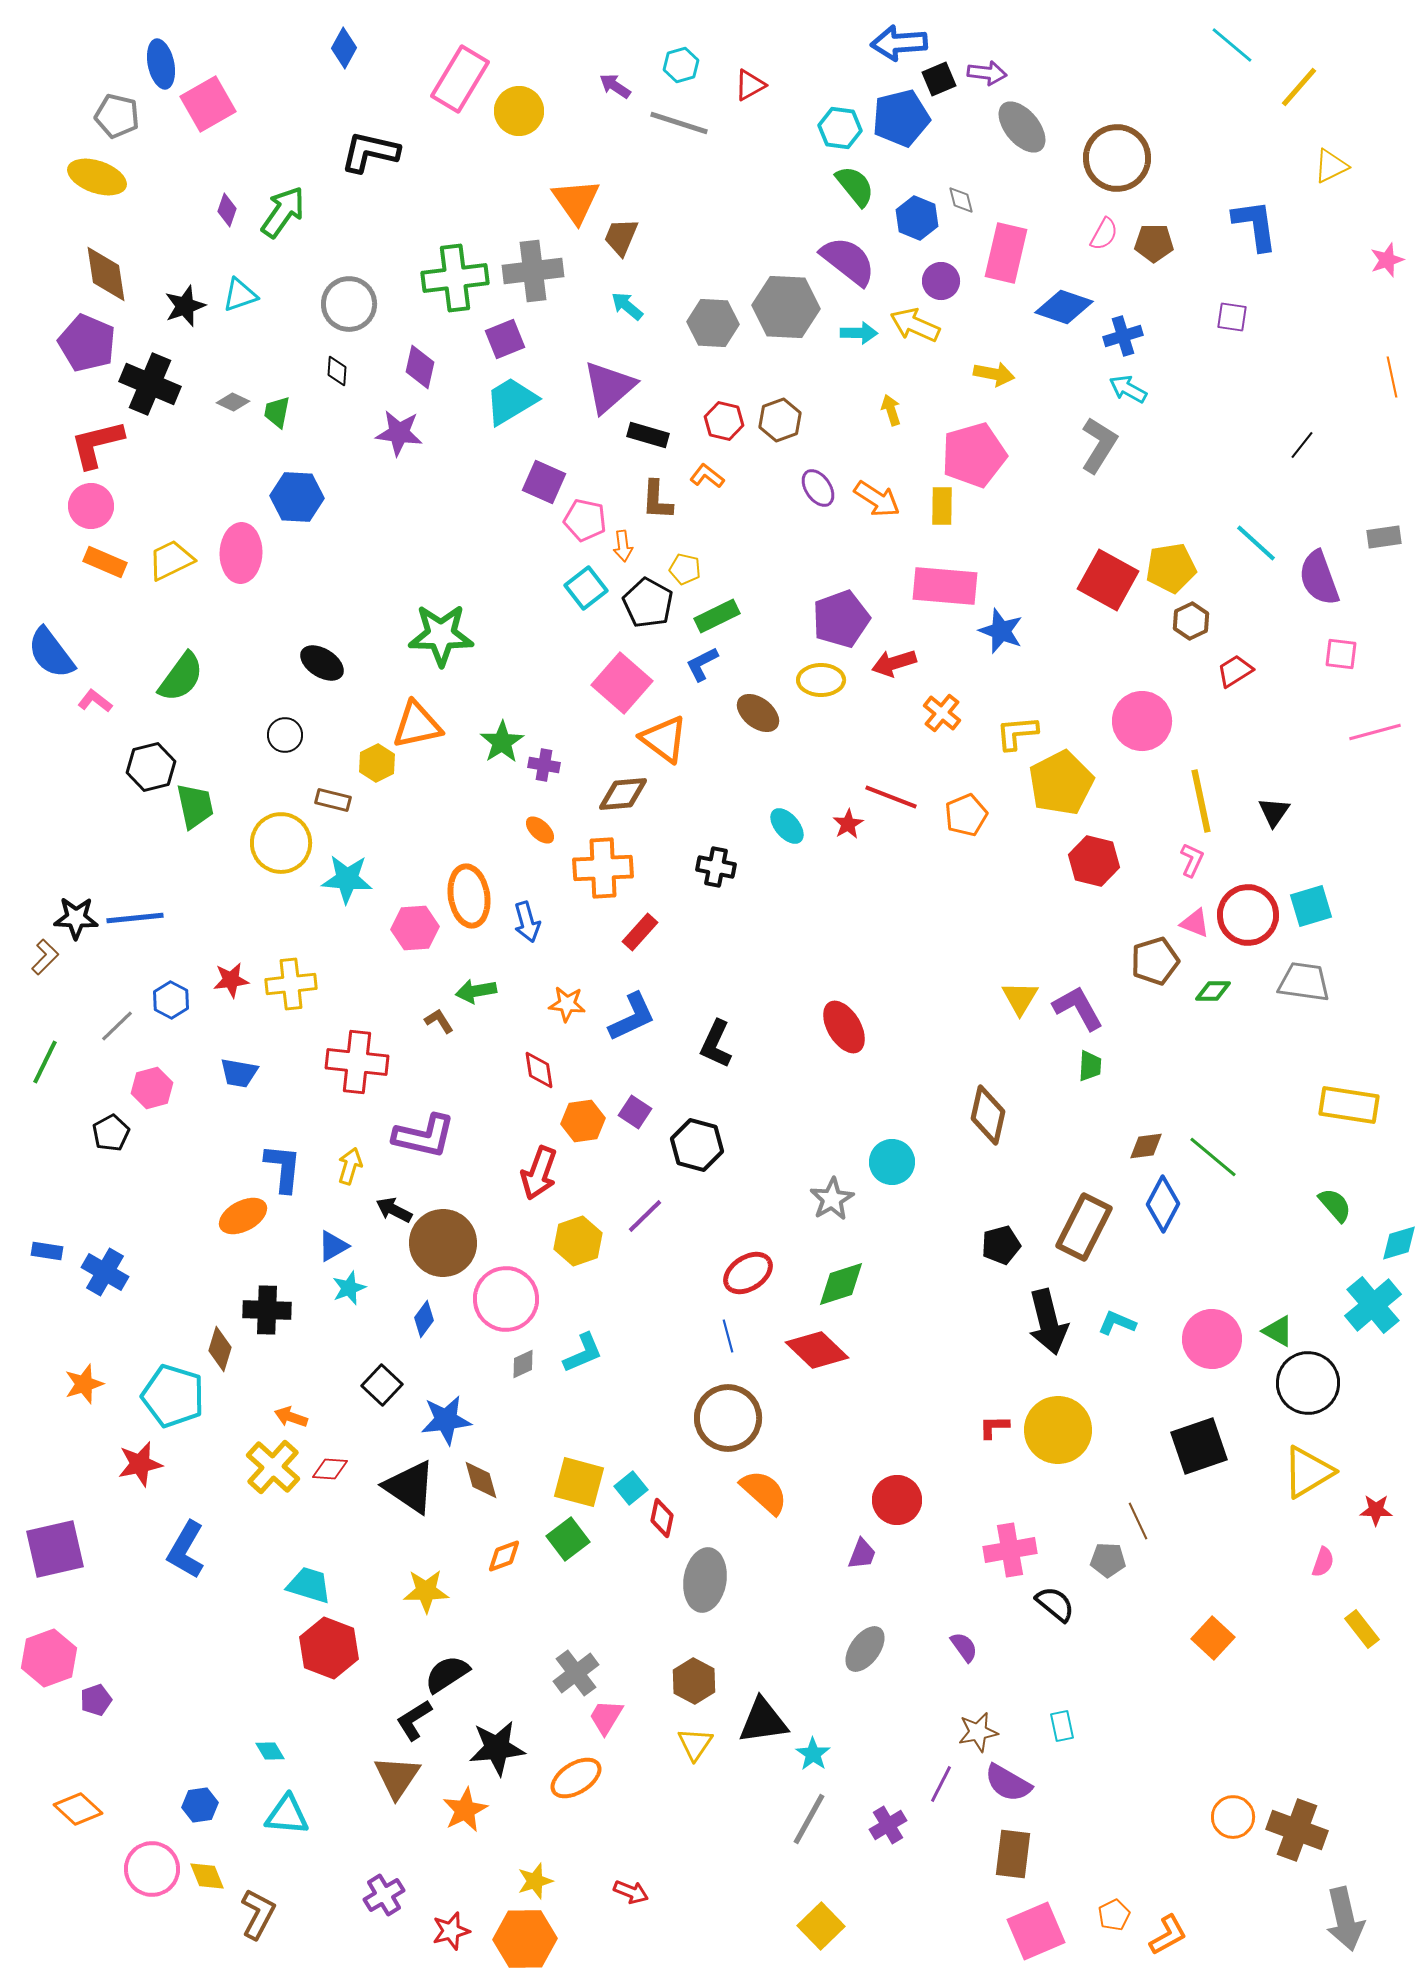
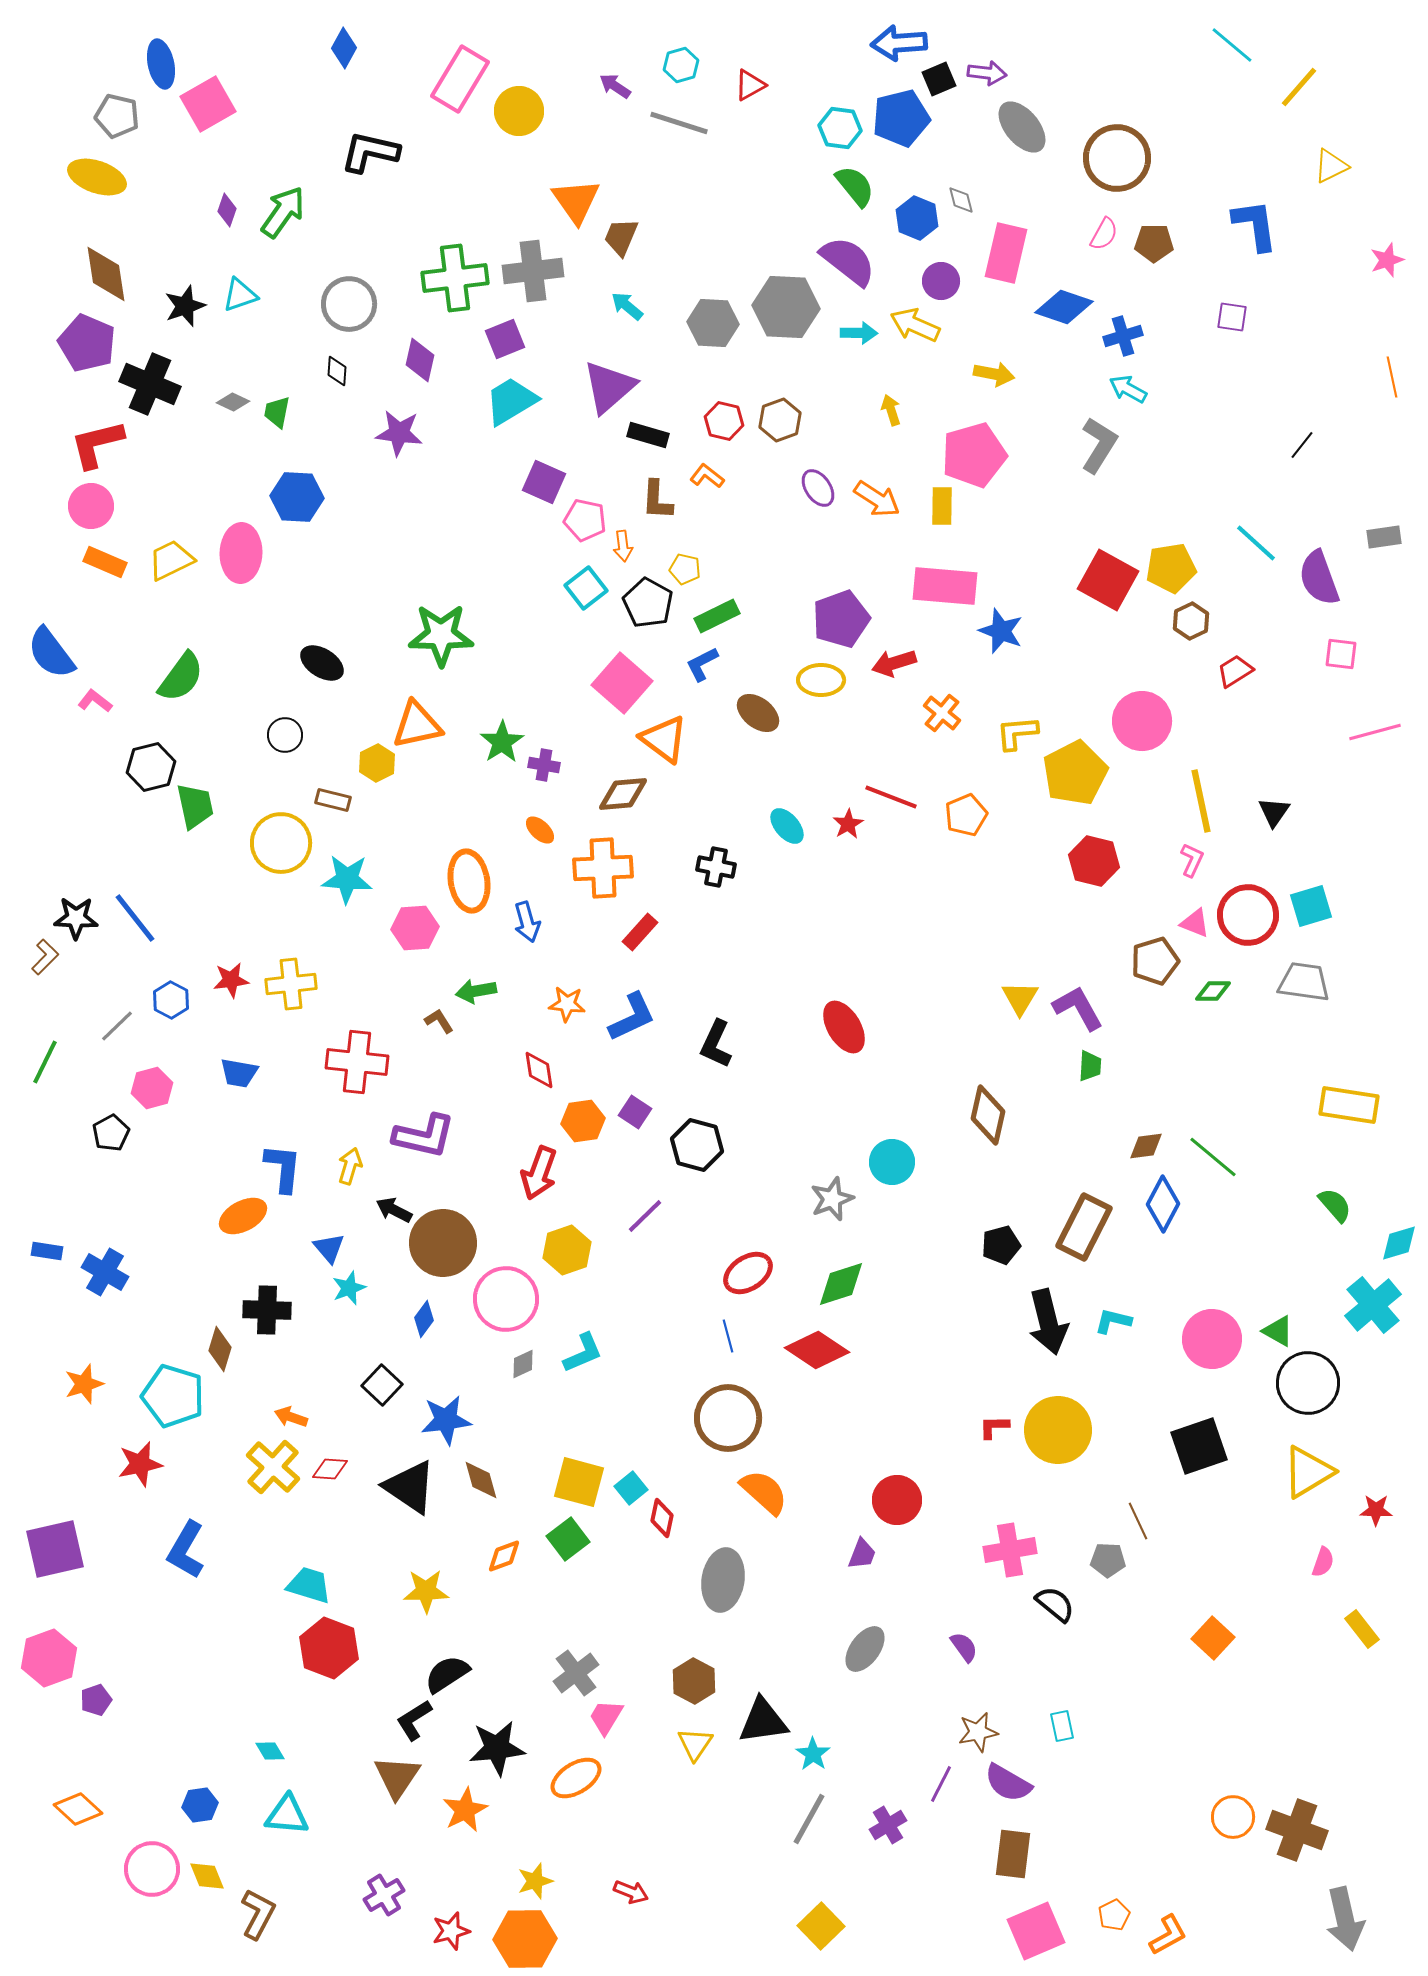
purple diamond at (420, 367): moved 7 px up
yellow pentagon at (1061, 783): moved 14 px right, 10 px up
orange ellipse at (469, 896): moved 15 px up
blue line at (135, 918): rotated 58 degrees clockwise
gray star at (832, 1199): rotated 9 degrees clockwise
yellow hexagon at (578, 1241): moved 11 px left, 9 px down
blue triangle at (333, 1246): moved 4 px left, 2 px down; rotated 40 degrees counterclockwise
cyan L-shape at (1117, 1323): moved 4 px left, 2 px up; rotated 9 degrees counterclockwise
red diamond at (817, 1350): rotated 10 degrees counterclockwise
gray ellipse at (705, 1580): moved 18 px right
